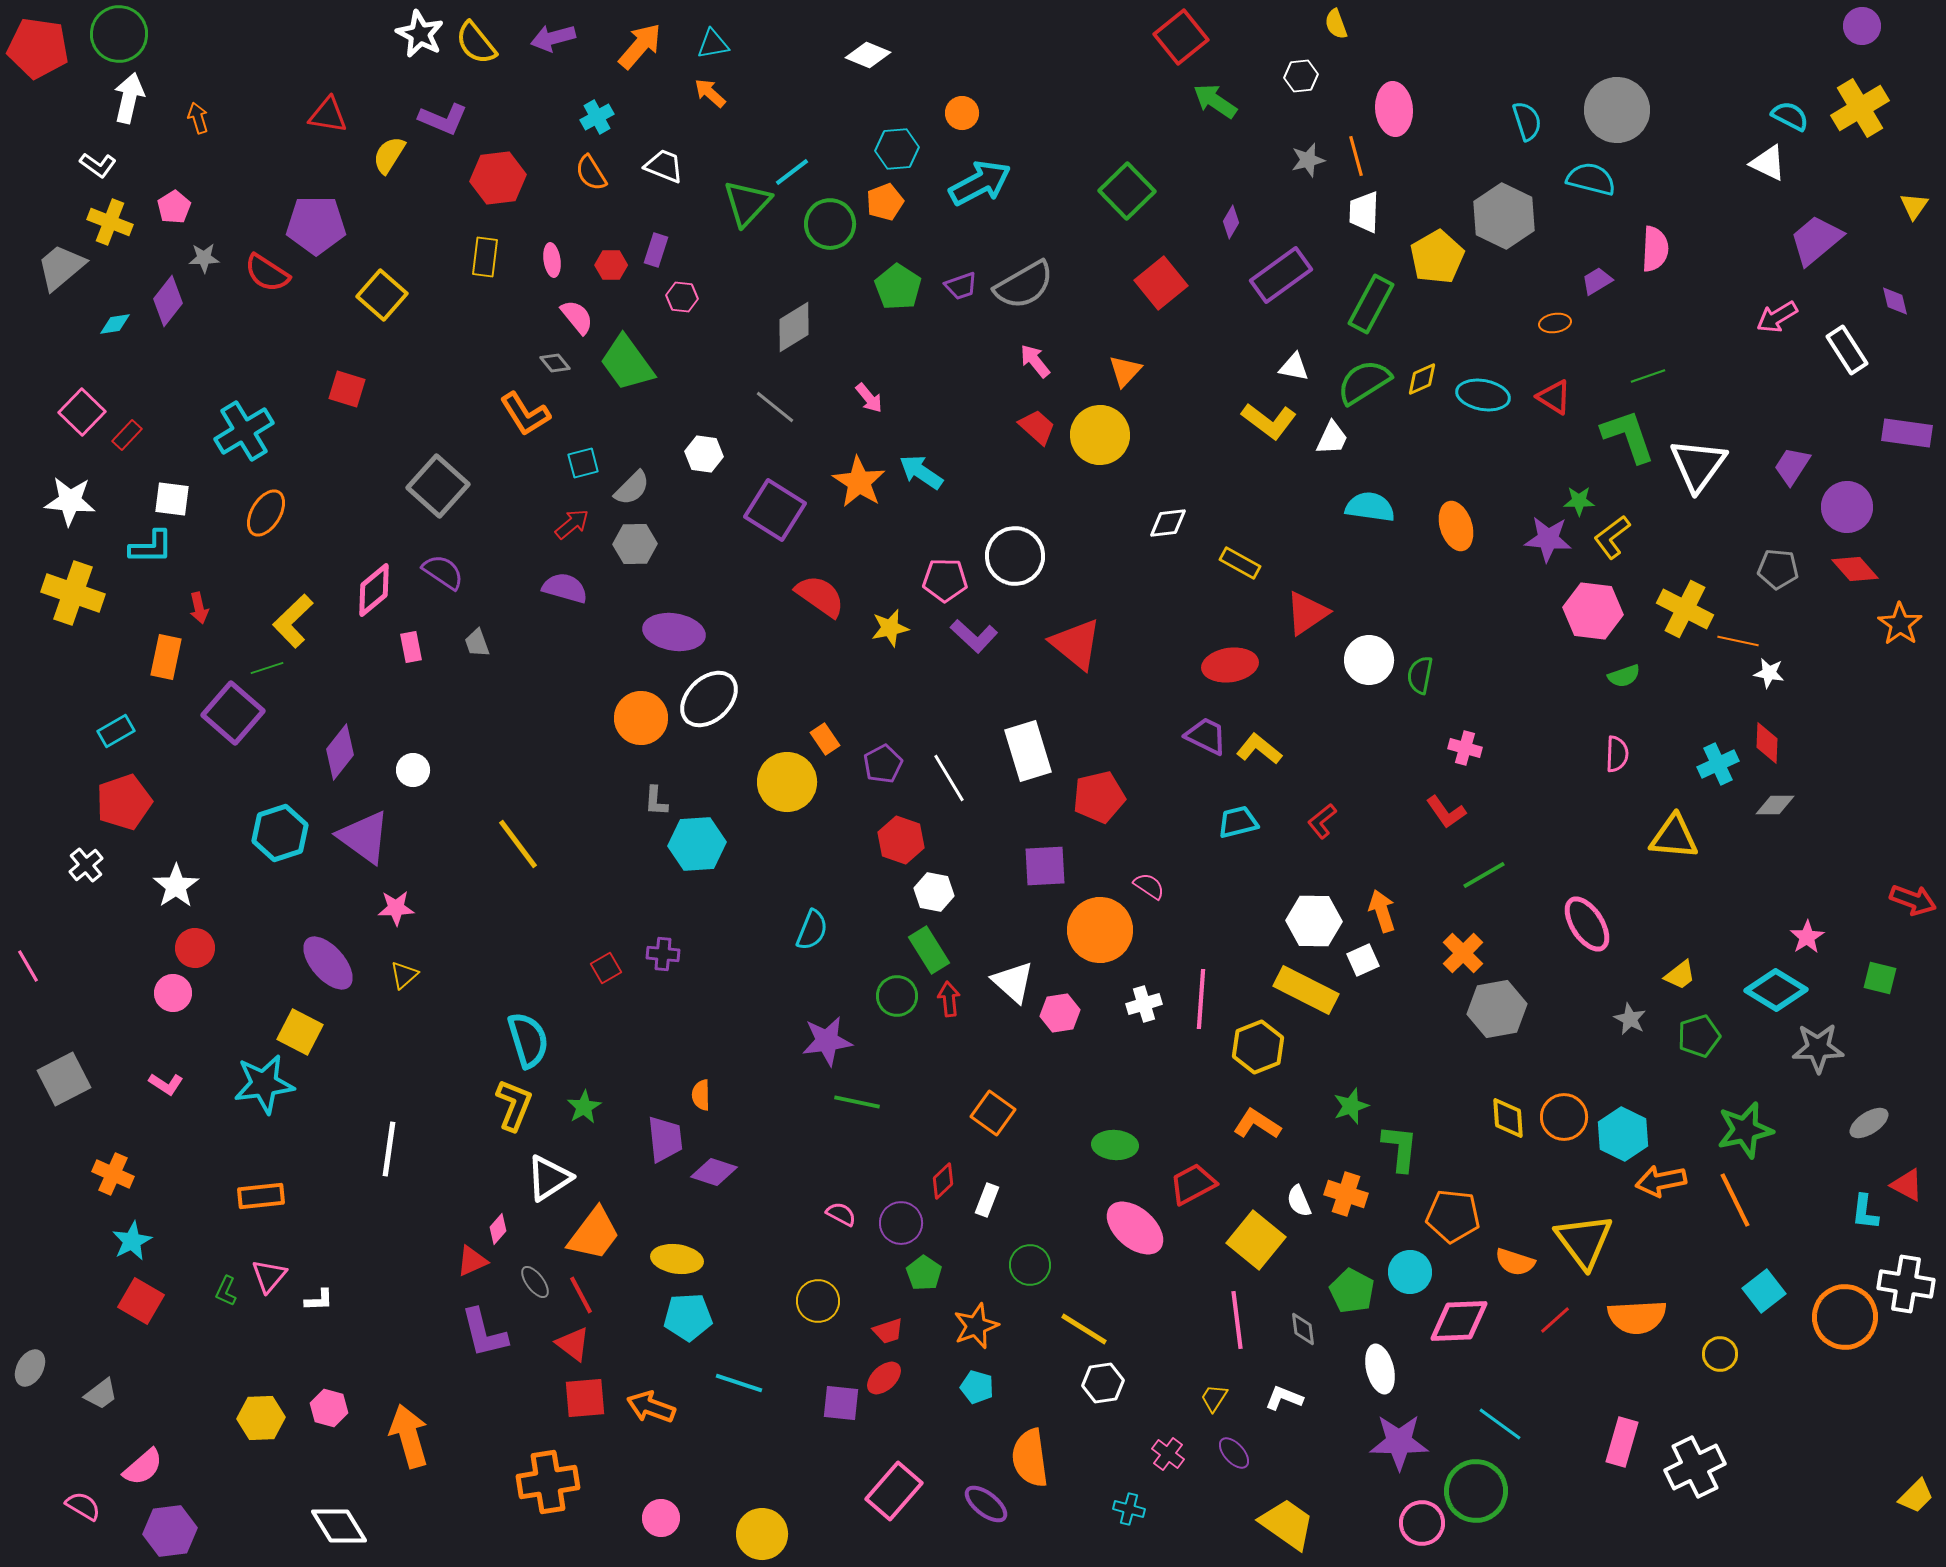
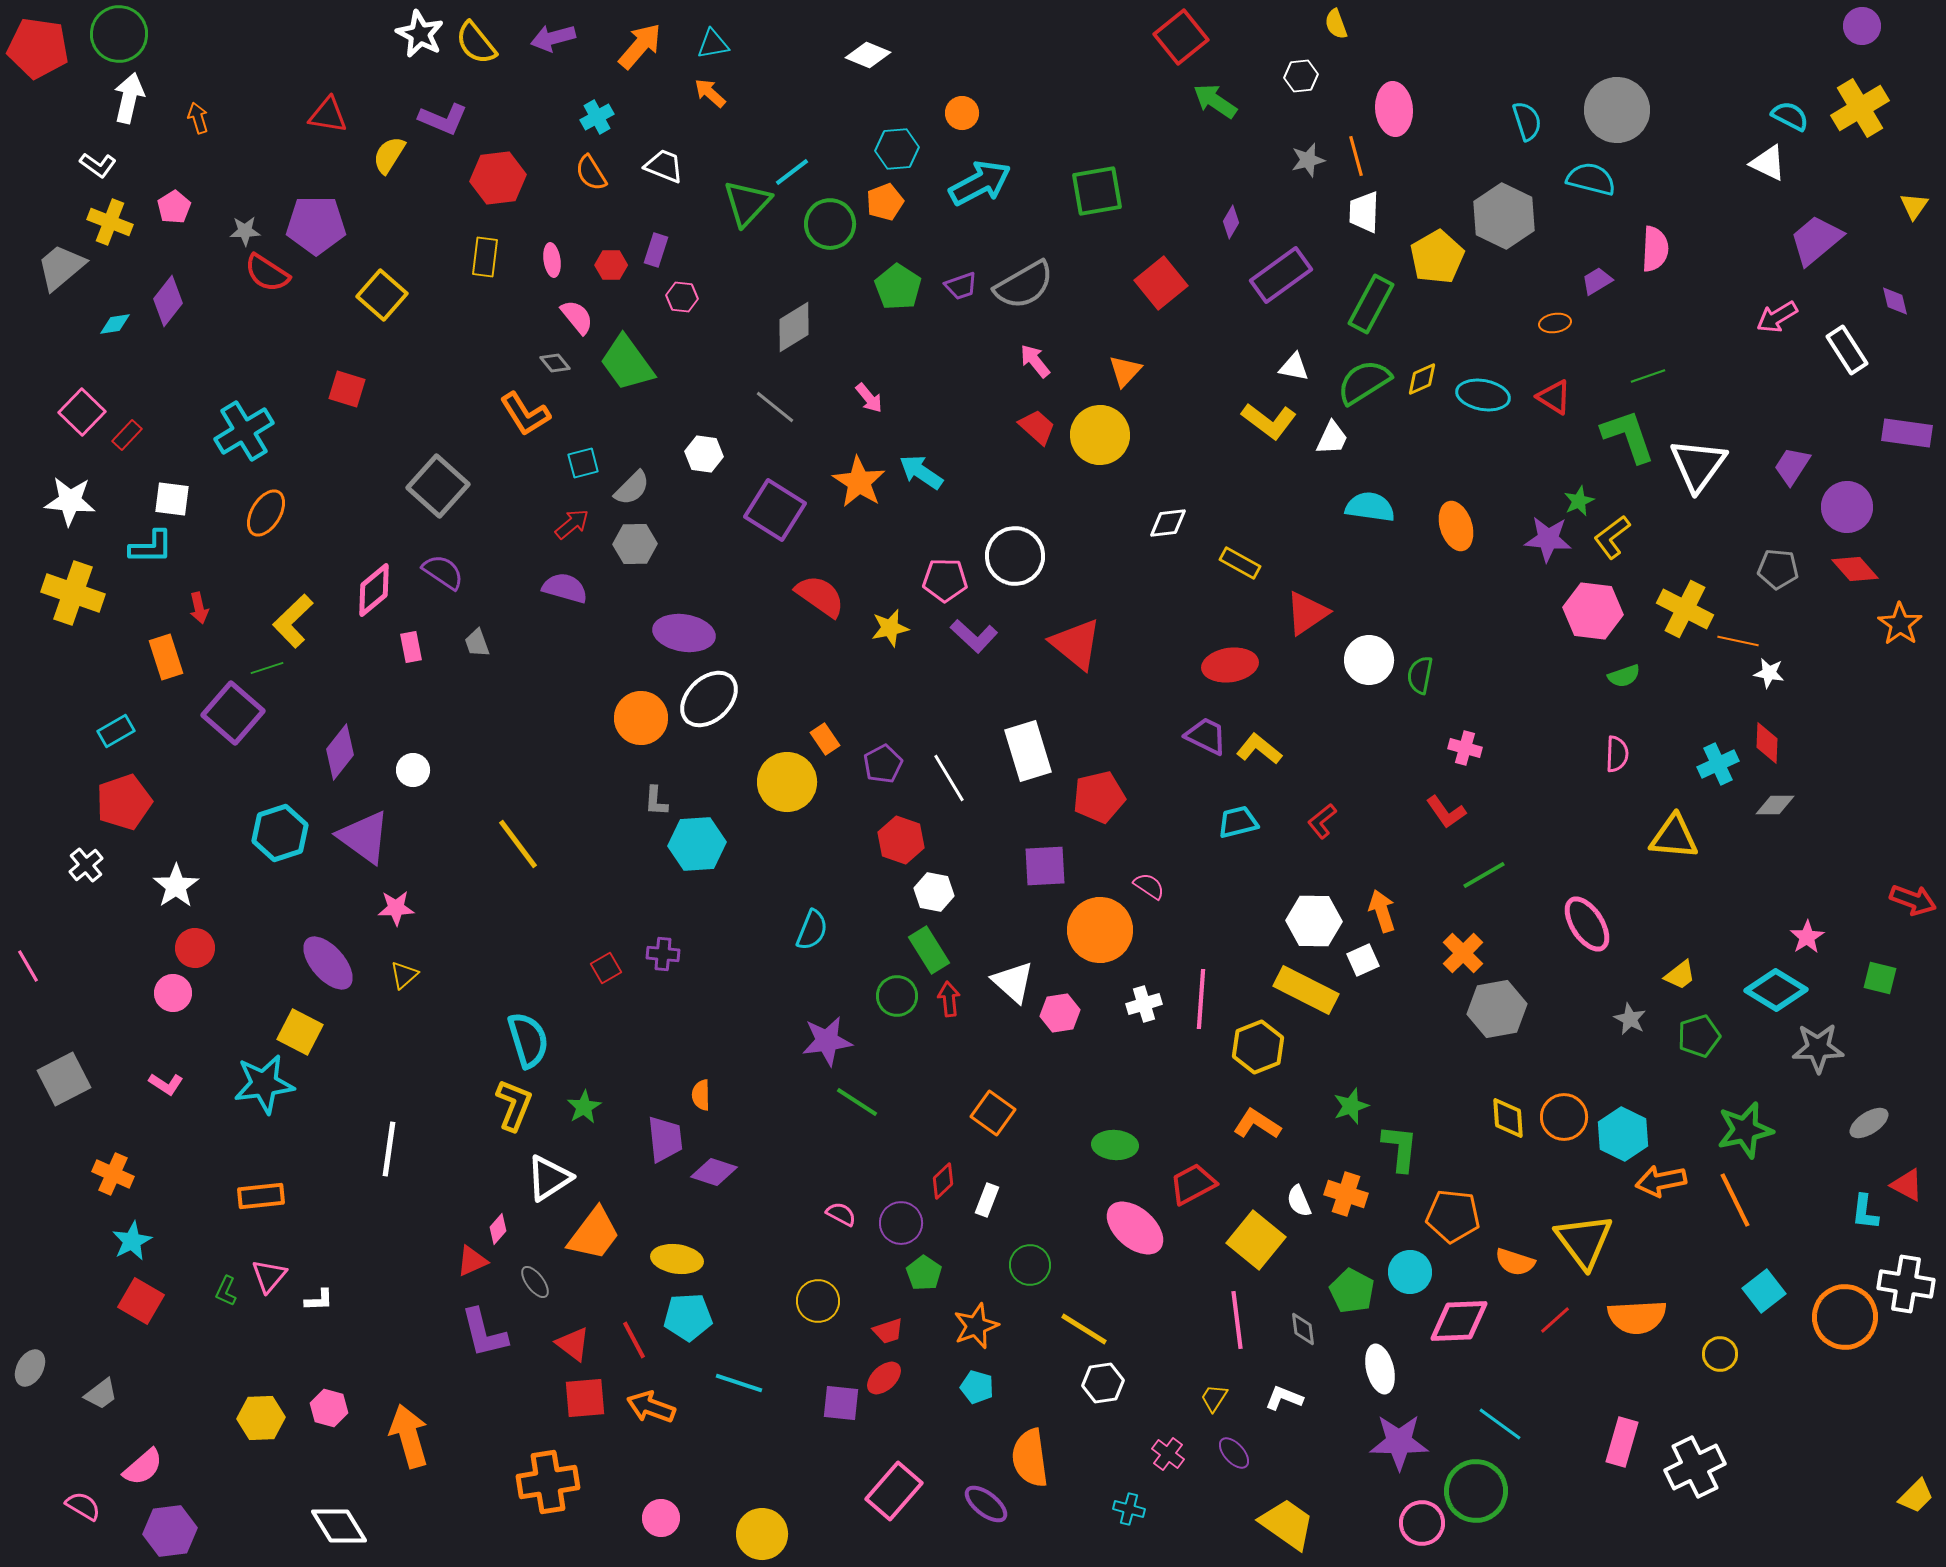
green square at (1127, 191): moved 30 px left; rotated 34 degrees clockwise
gray star at (204, 258): moved 41 px right, 27 px up
green star at (1579, 501): rotated 24 degrees counterclockwise
purple ellipse at (674, 632): moved 10 px right, 1 px down
orange rectangle at (166, 657): rotated 30 degrees counterclockwise
green line at (857, 1102): rotated 21 degrees clockwise
red line at (581, 1295): moved 53 px right, 45 px down
